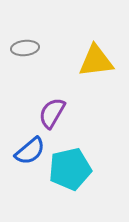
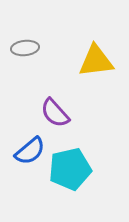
purple semicircle: moved 3 px right; rotated 72 degrees counterclockwise
